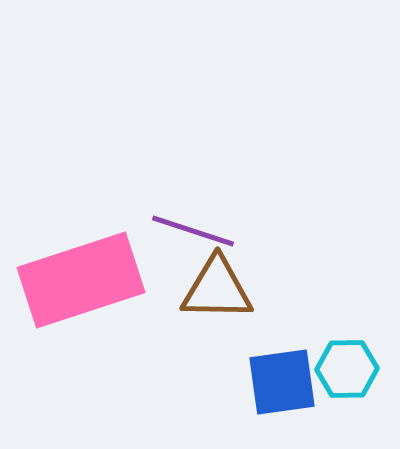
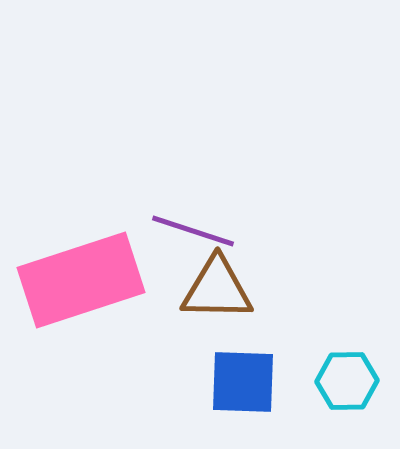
cyan hexagon: moved 12 px down
blue square: moved 39 px left; rotated 10 degrees clockwise
